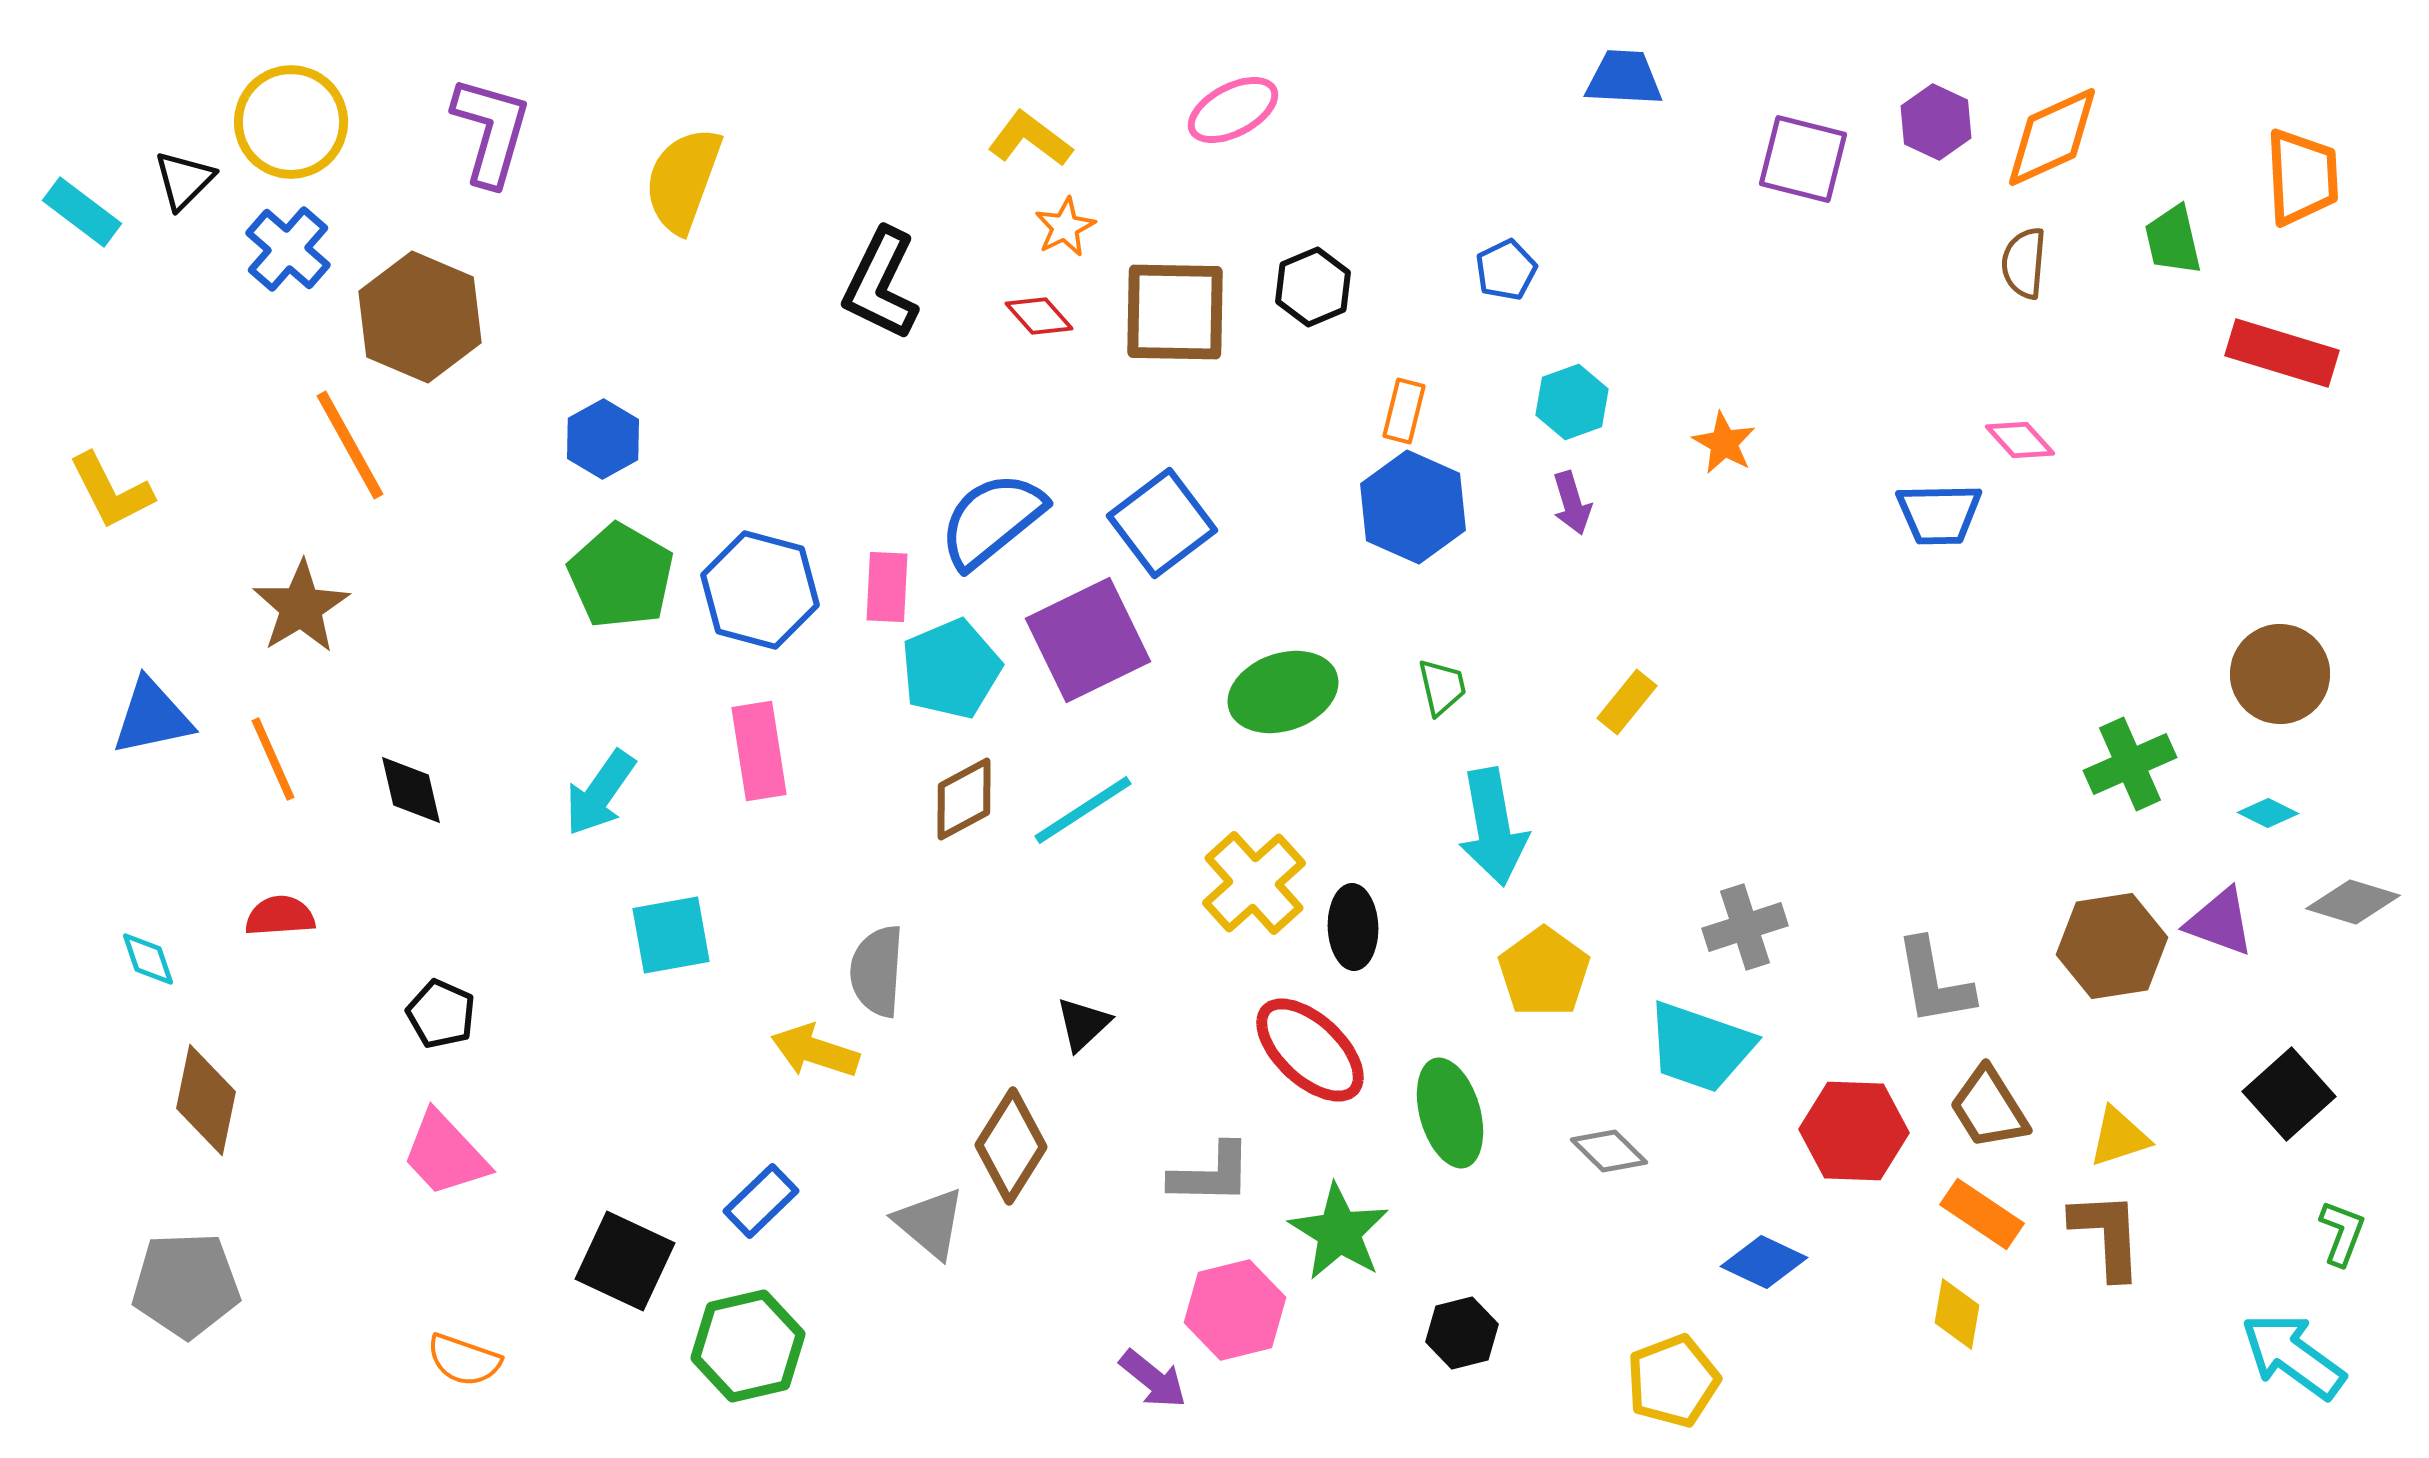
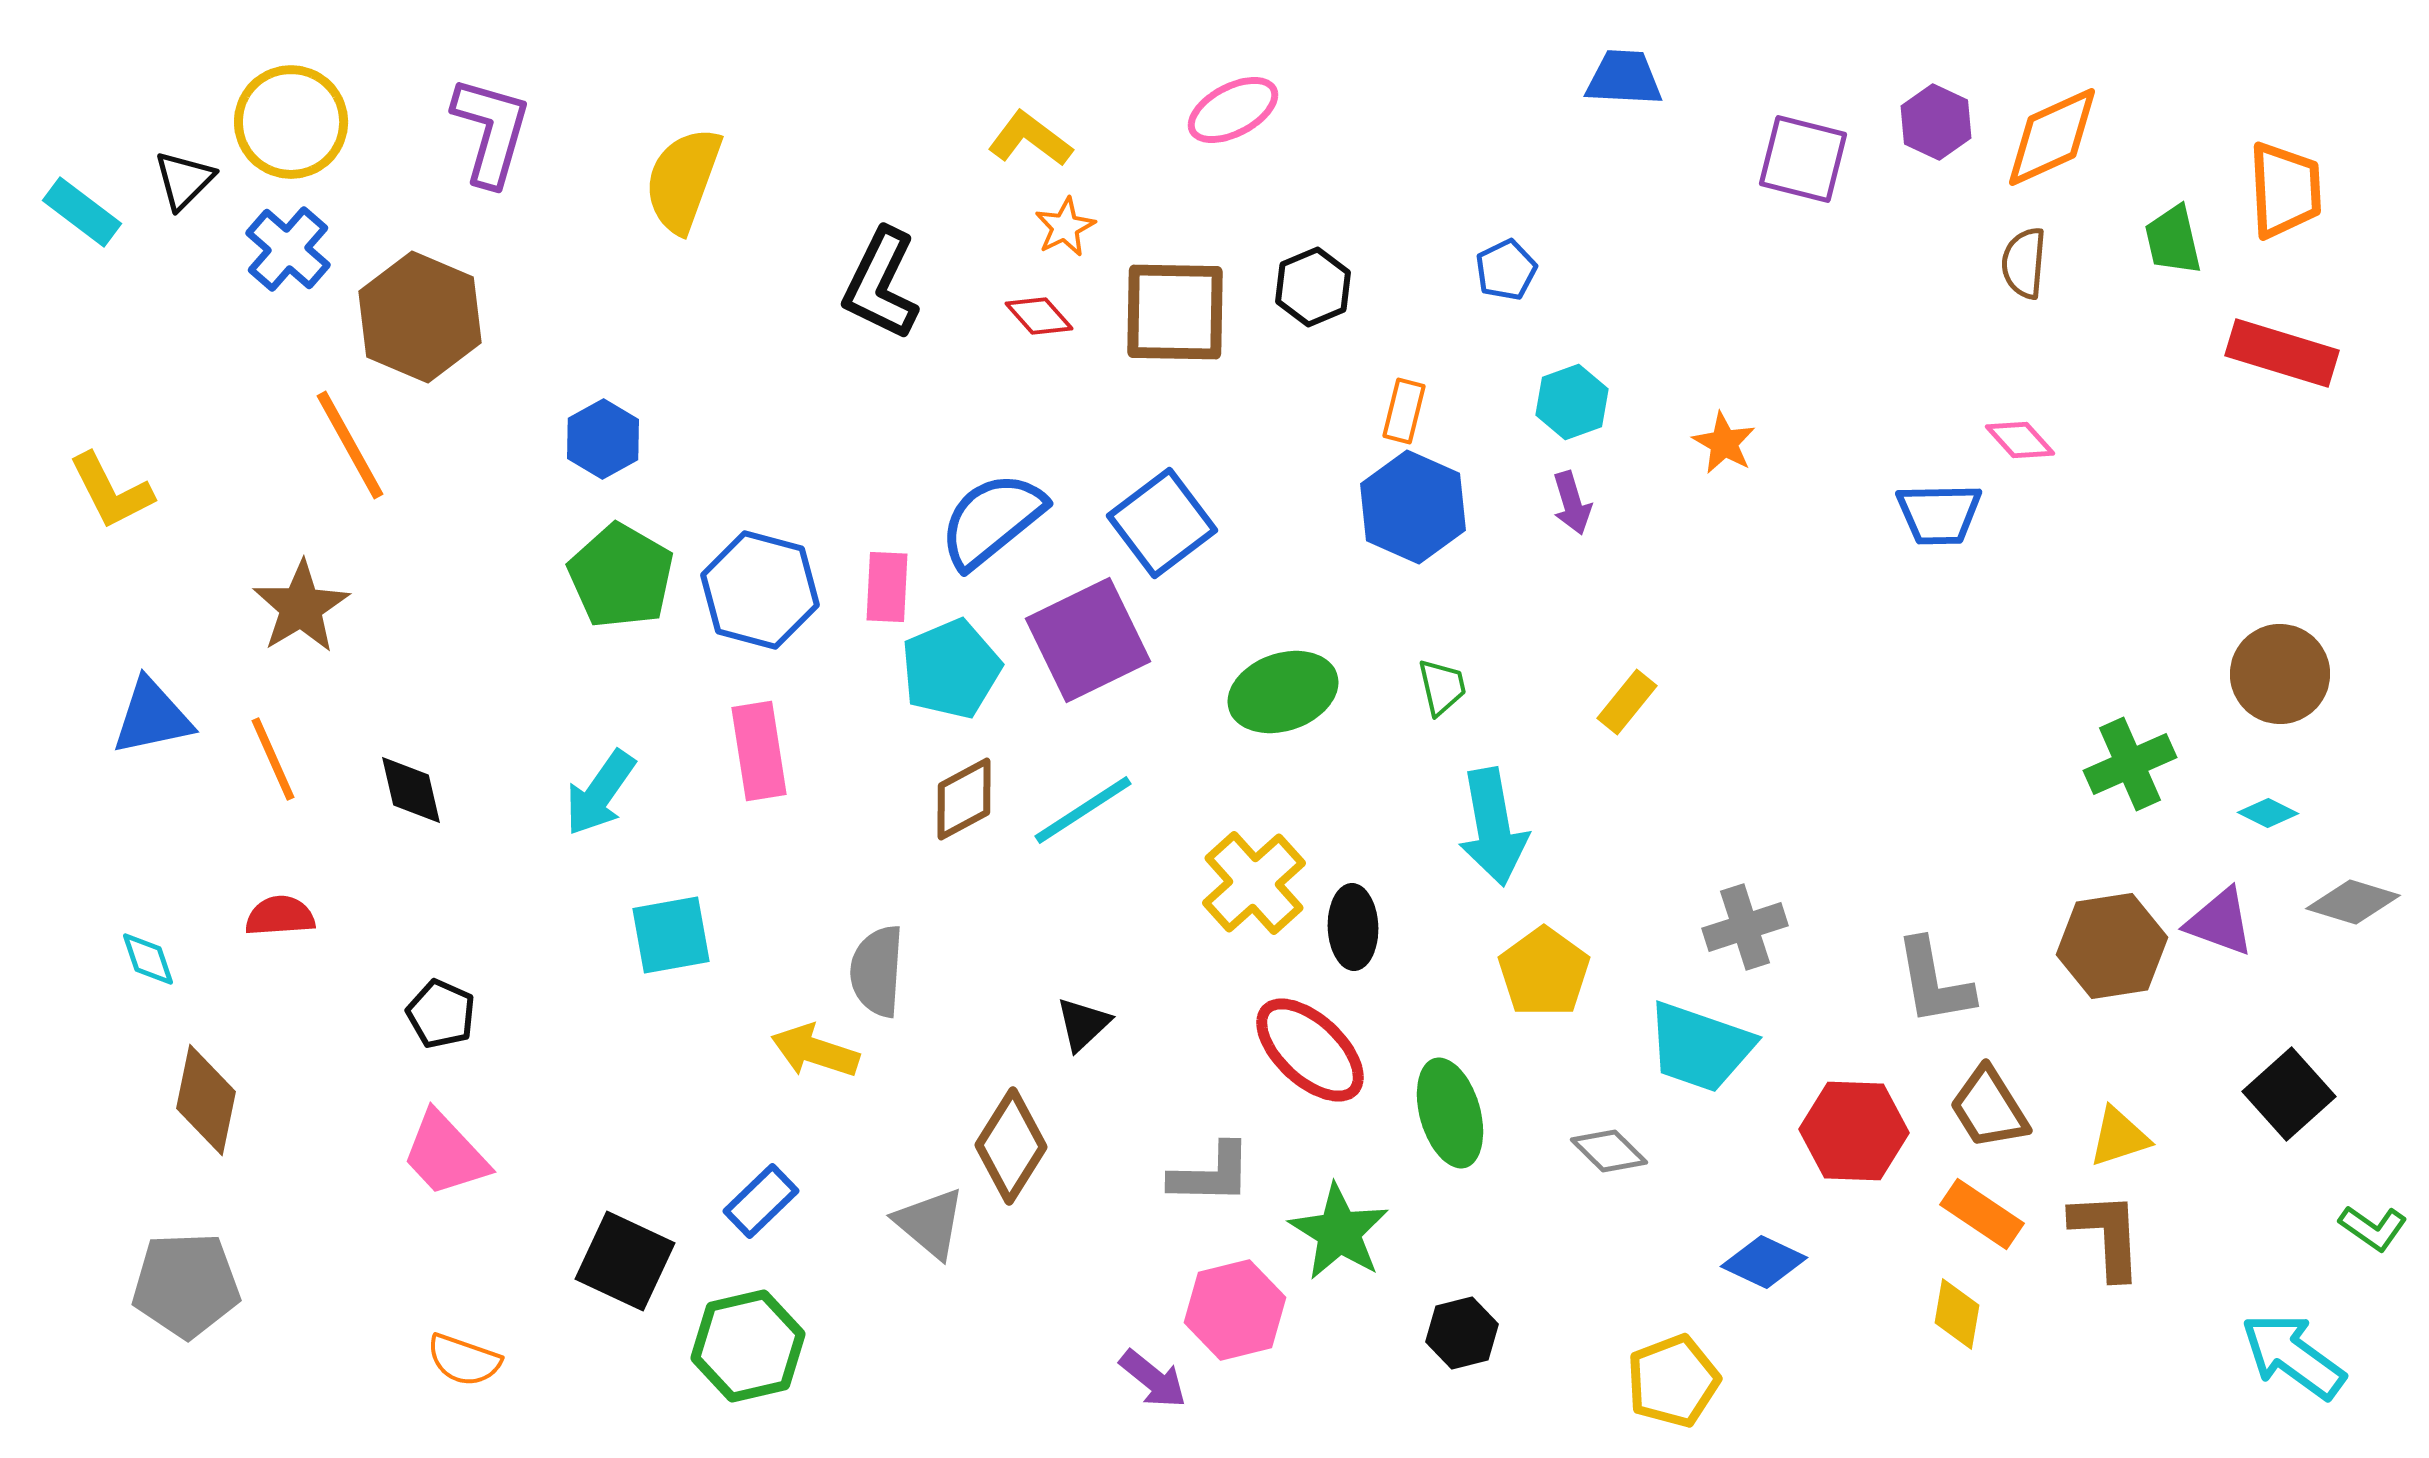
orange trapezoid at (2302, 177): moved 17 px left, 13 px down
green L-shape at (2342, 1233): moved 31 px right, 5 px up; rotated 104 degrees clockwise
